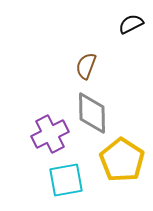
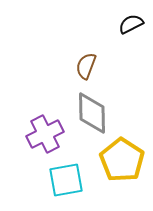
purple cross: moved 5 px left
